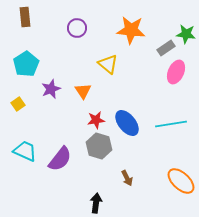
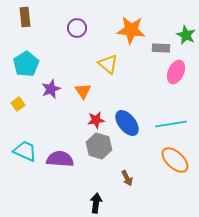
green star: moved 1 px down; rotated 18 degrees clockwise
gray rectangle: moved 5 px left; rotated 36 degrees clockwise
purple semicircle: rotated 124 degrees counterclockwise
orange ellipse: moved 6 px left, 21 px up
